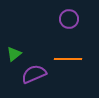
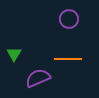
green triangle: rotated 21 degrees counterclockwise
purple semicircle: moved 4 px right, 4 px down
